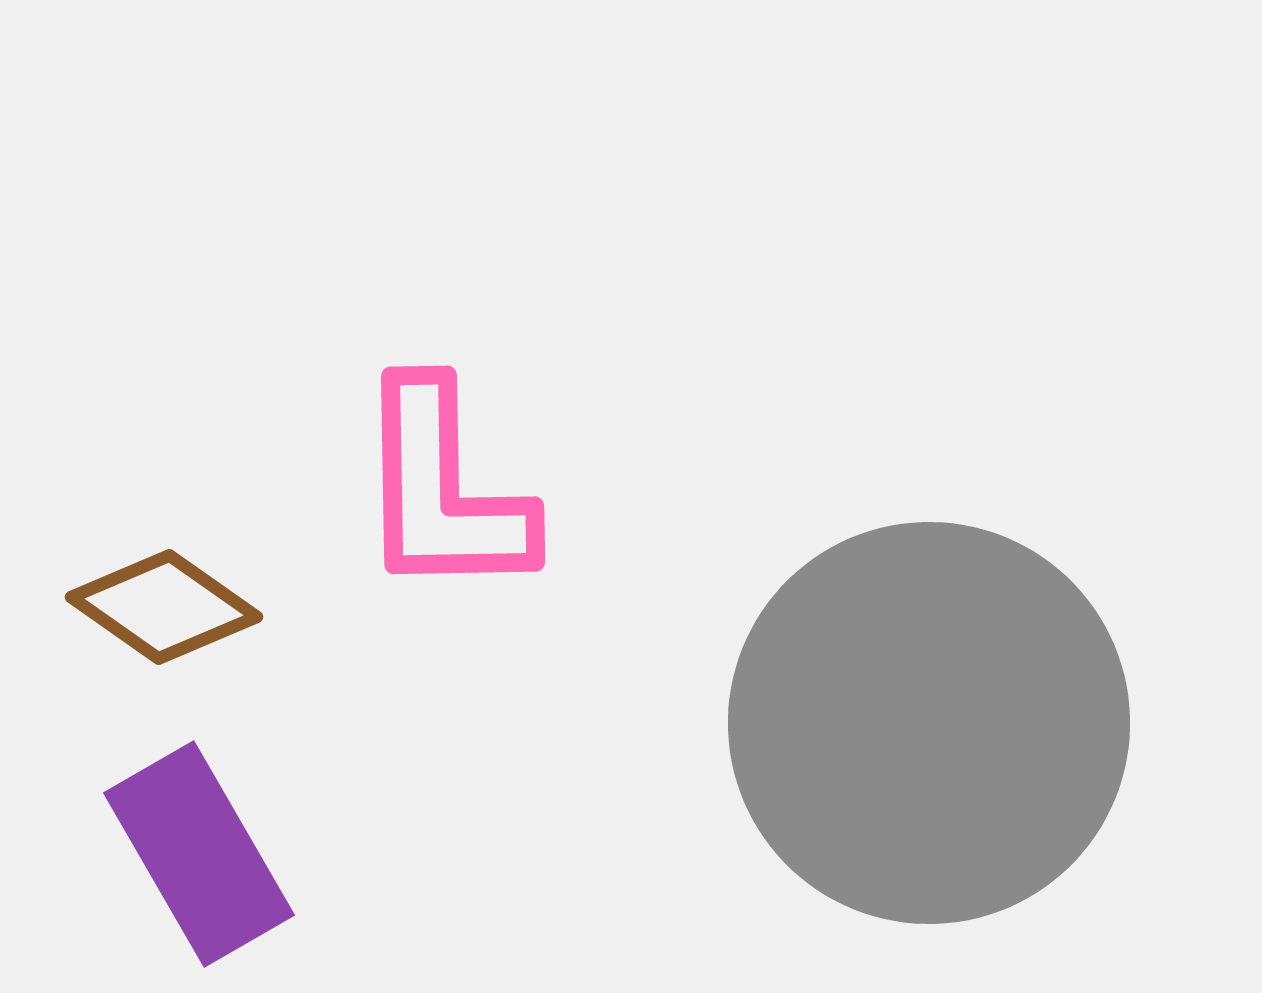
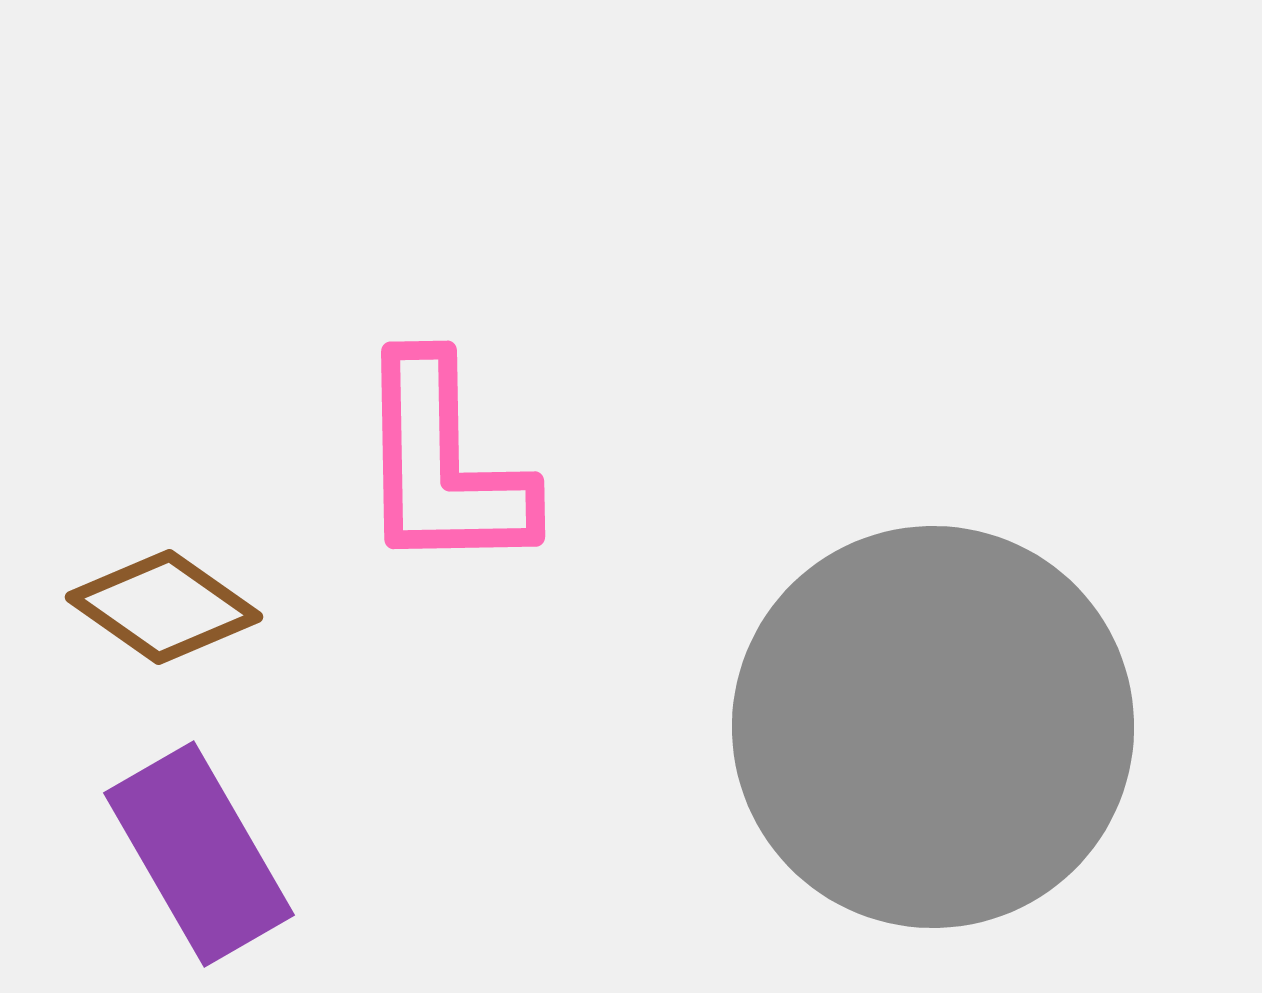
pink L-shape: moved 25 px up
gray circle: moved 4 px right, 4 px down
